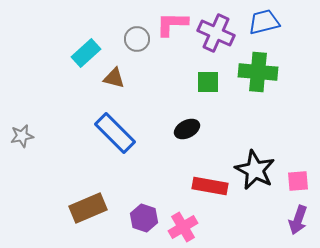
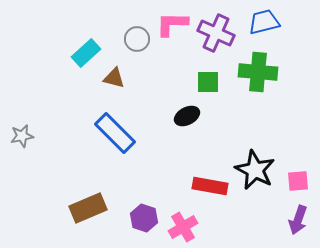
black ellipse: moved 13 px up
